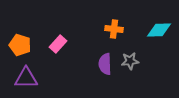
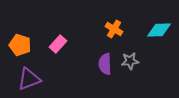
orange cross: rotated 24 degrees clockwise
purple triangle: moved 3 px right, 1 px down; rotated 20 degrees counterclockwise
